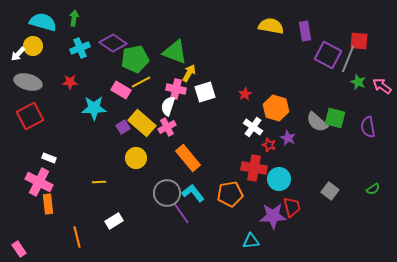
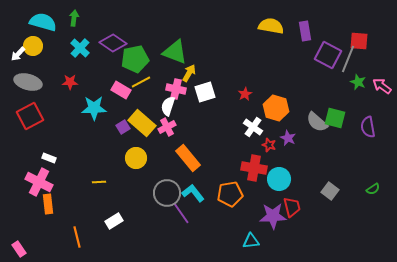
cyan cross at (80, 48): rotated 24 degrees counterclockwise
